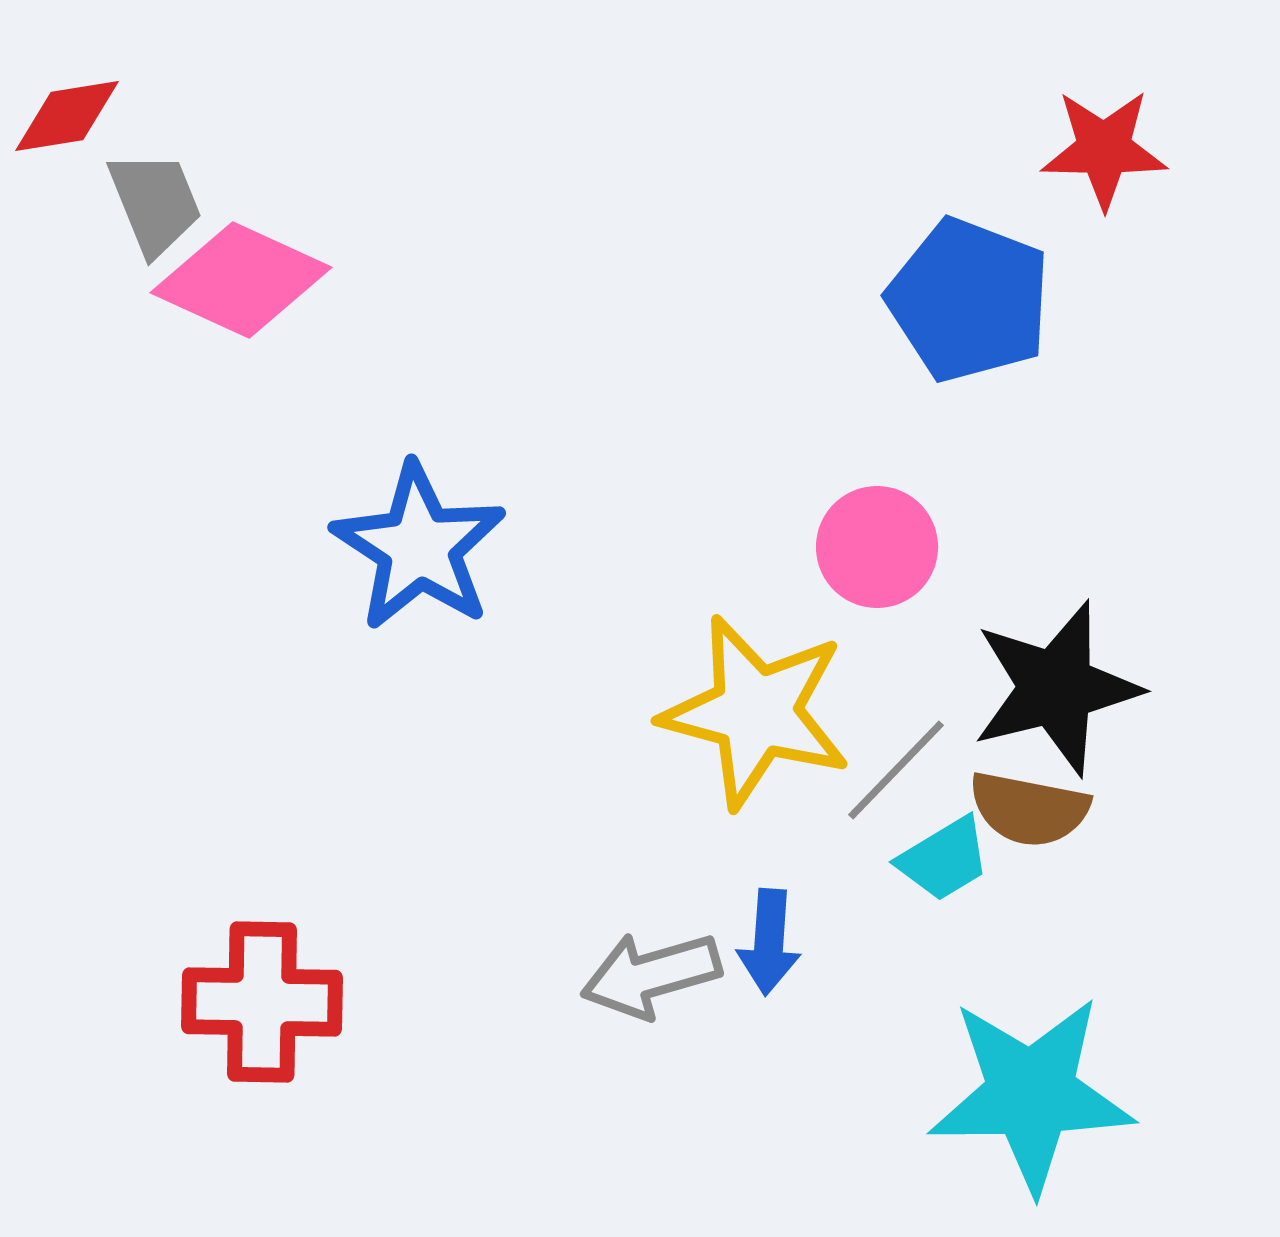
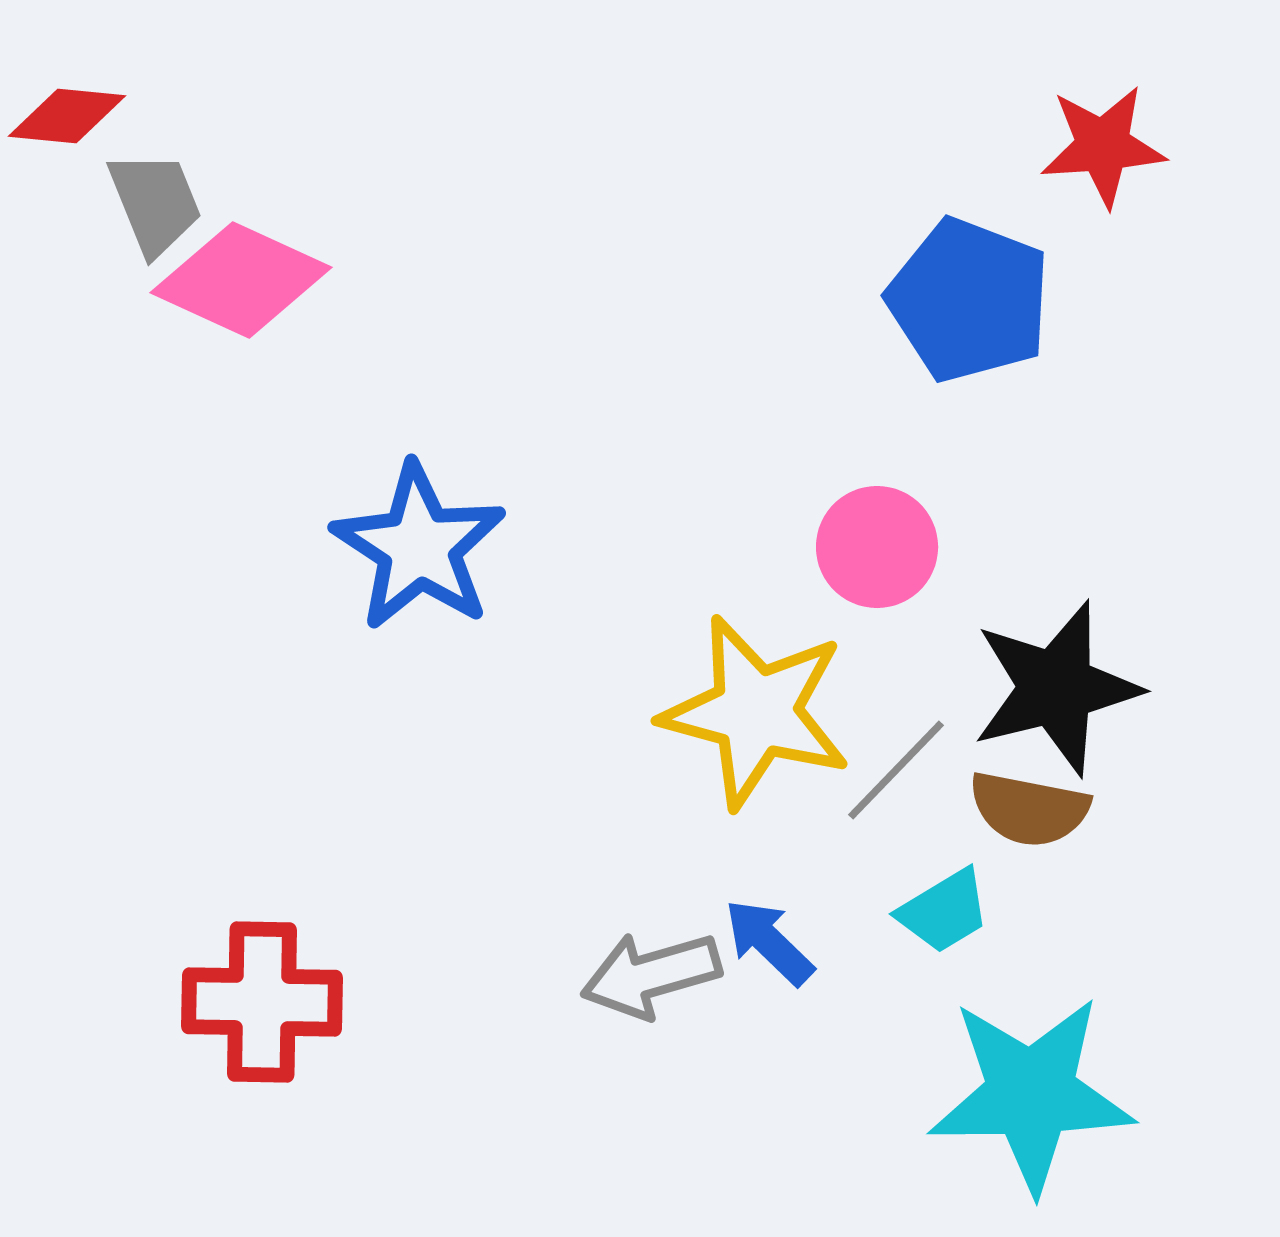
red diamond: rotated 15 degrees clockwise
red star: moved 1 px left, 3 px up; rotated 5 degrees counterclockwise
cyan trapezoid: moved 52 px down
blue arrow: rotated 130 degrees clockwise
